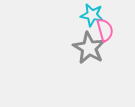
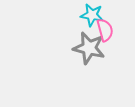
gray star: rotated 16 degrees counterclockwise
